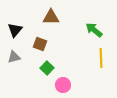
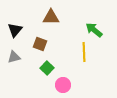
yellow line: moved 17 px left, 6 px up
